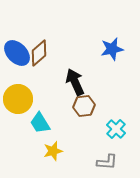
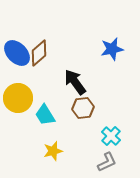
black arrow: rotated 12 degrees counterclockwise
yellow circle: moved 1 px up
brown hexagon: moved 1 px left, 2 px down
cyan trapezoid: moved 5 px right, 8 px up
cyan cross: moved 5 px left, 7 px down
gray L-shape: rotated 30 degrees counterclockwise
